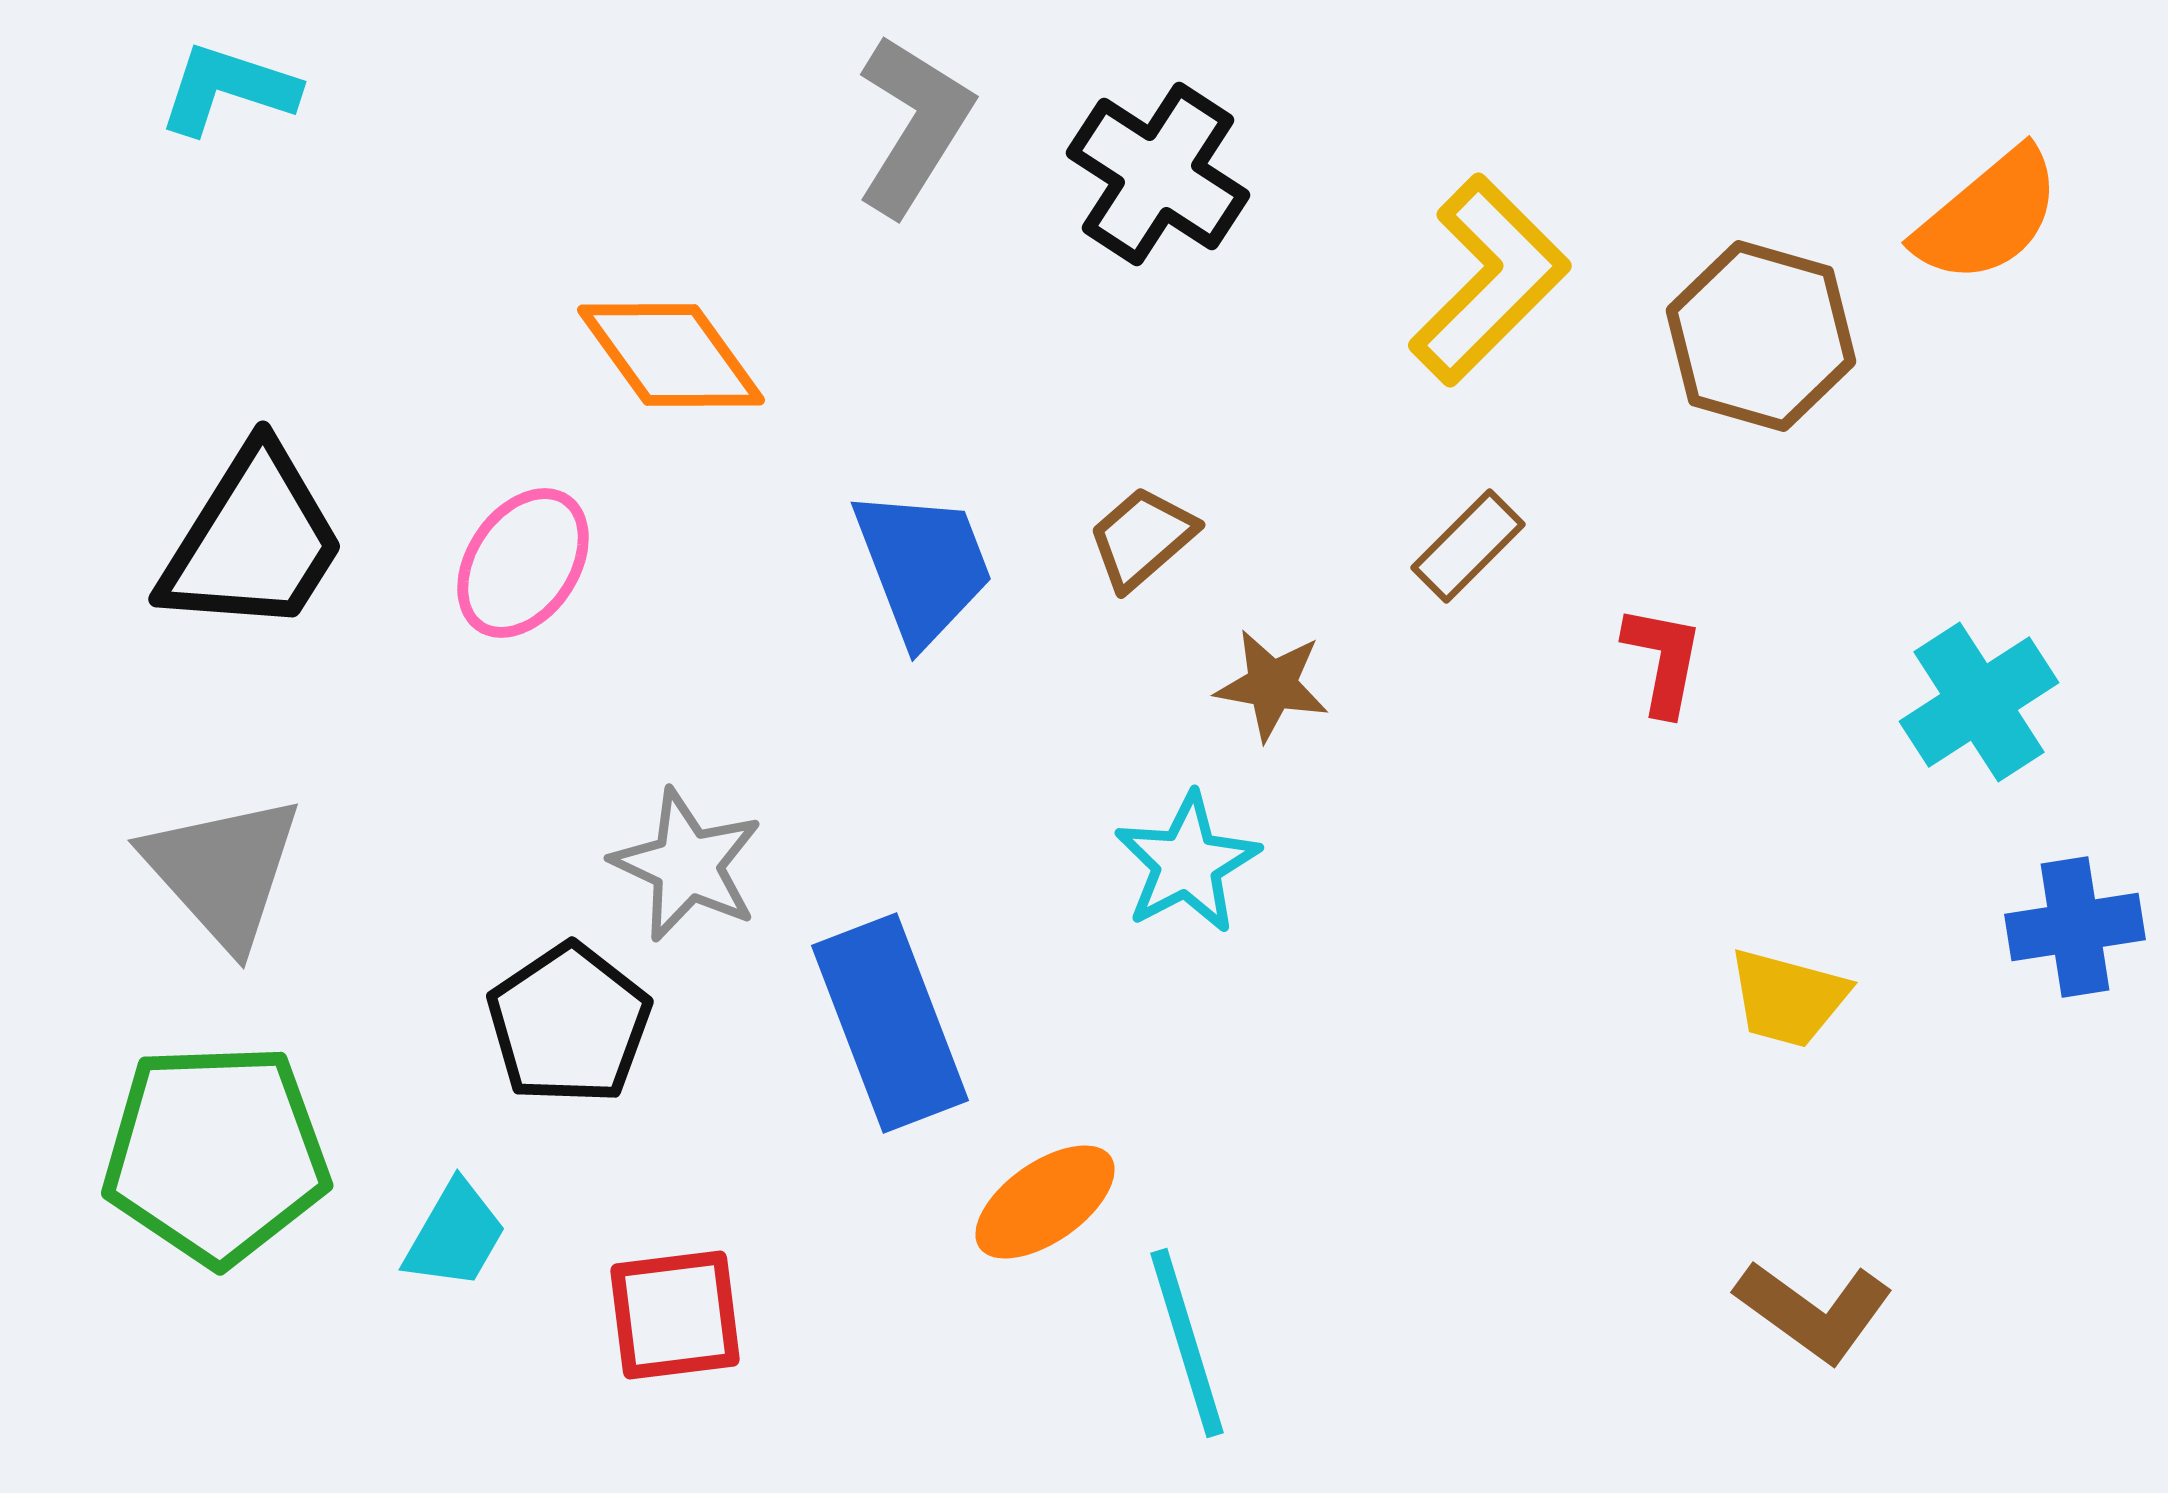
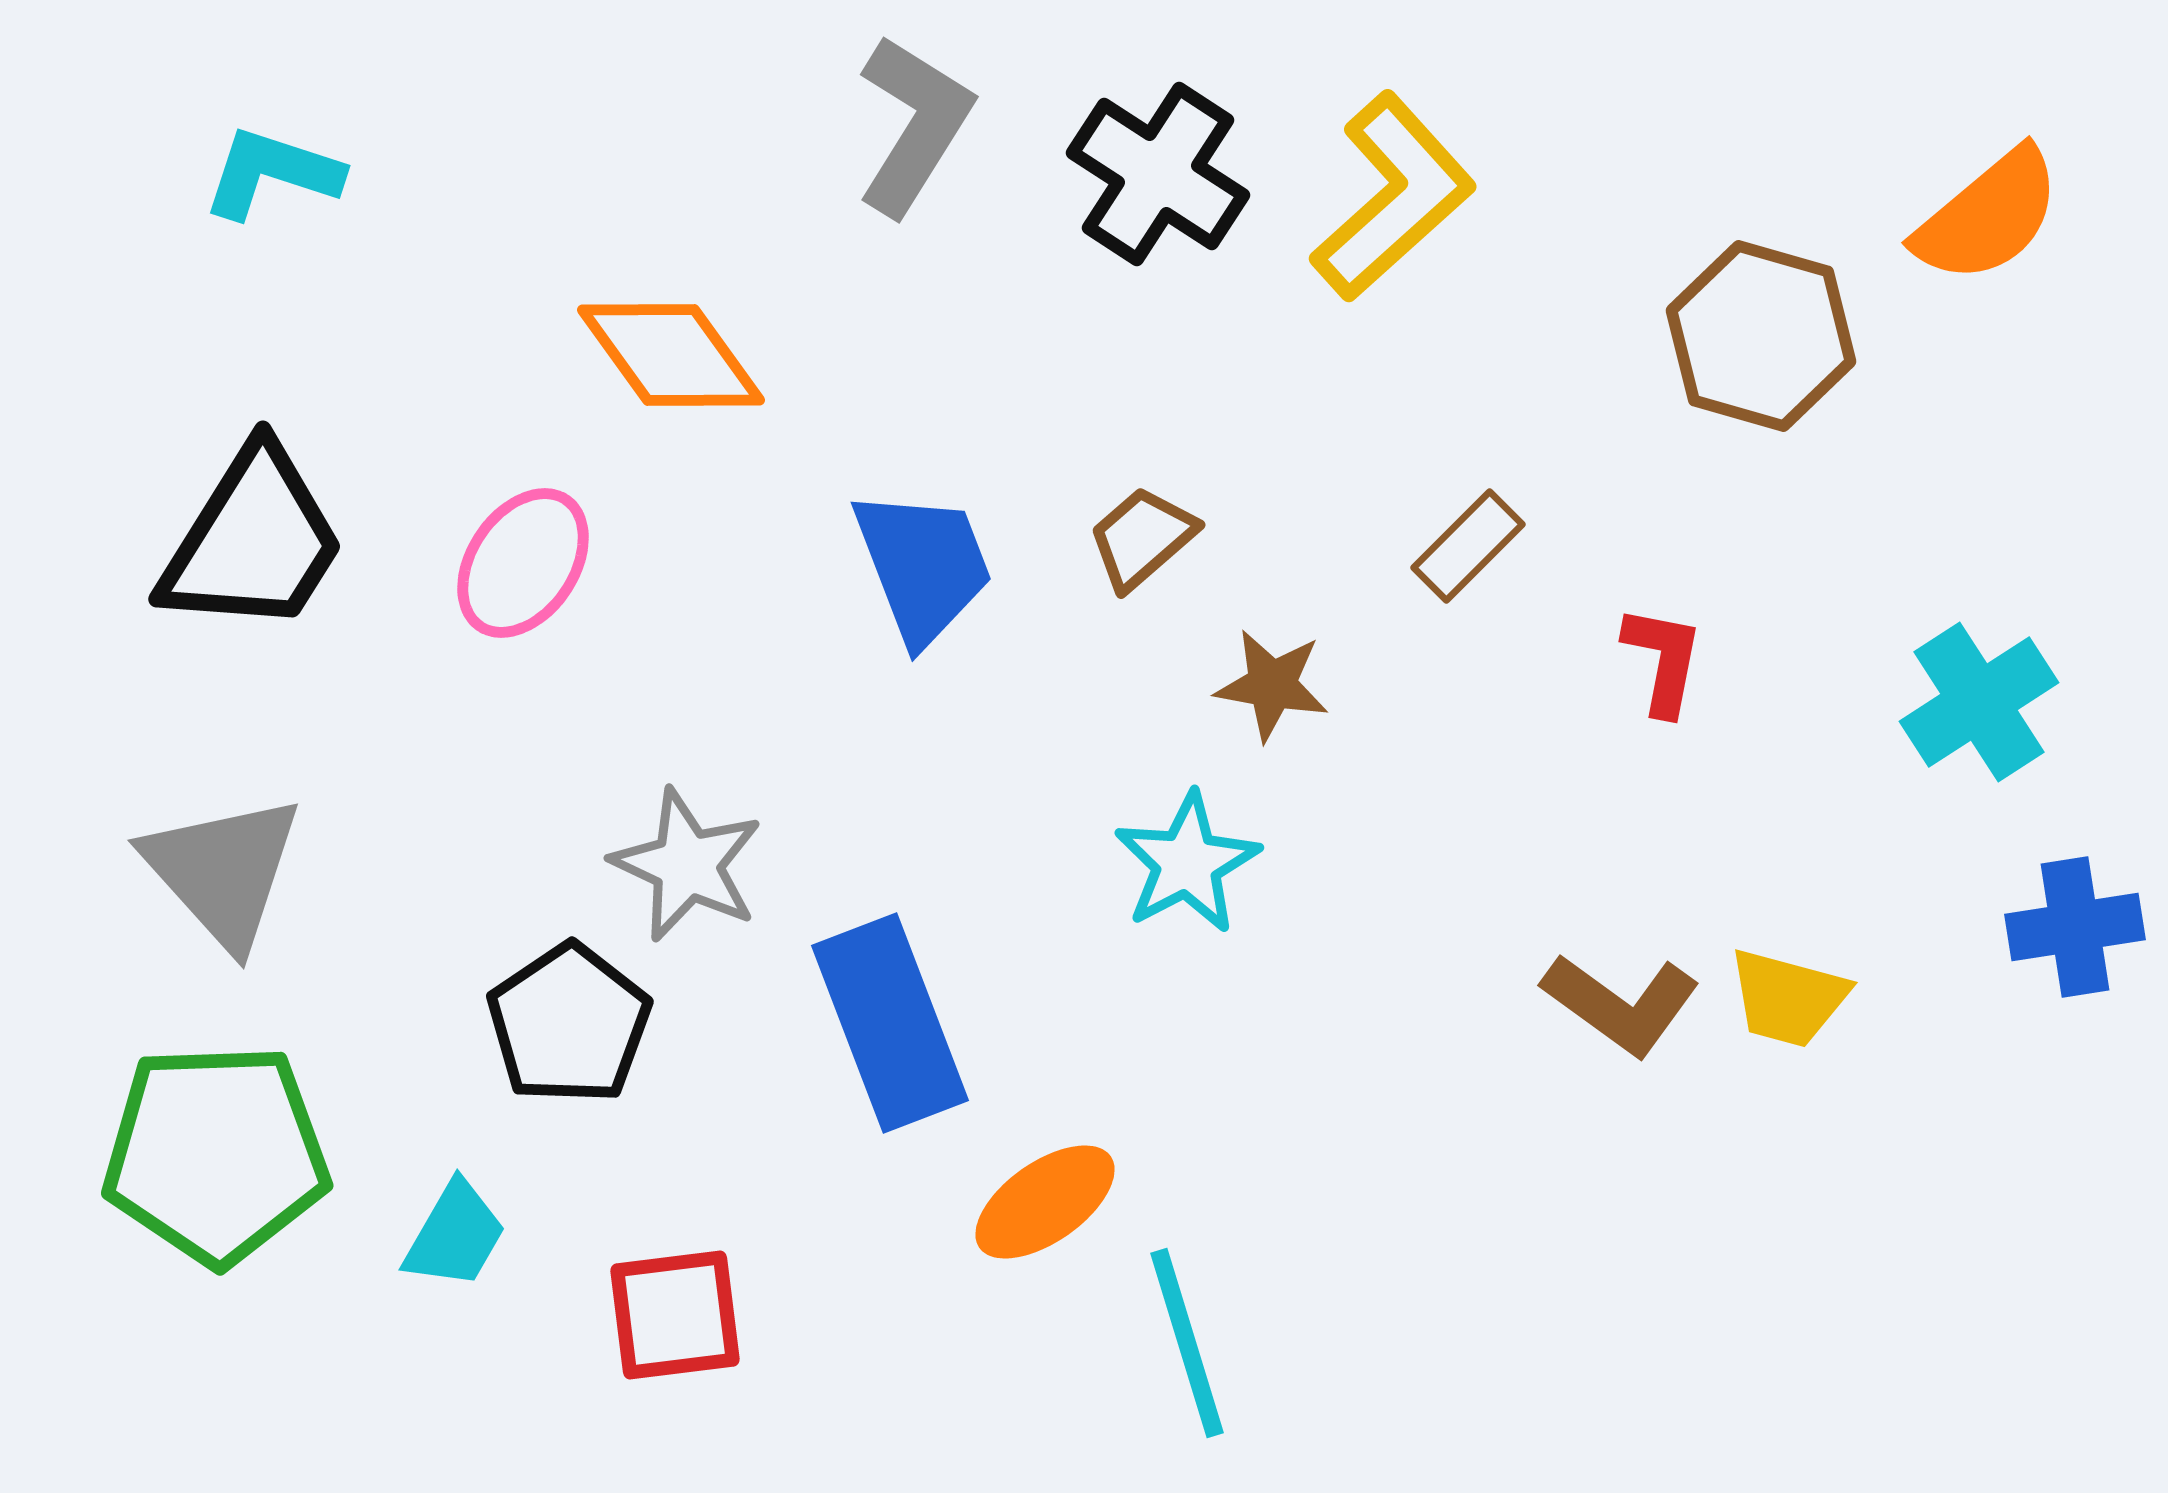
cyan L-shape: moved 44 px right, 84 px down
yellow L-shape: moved 96 px left, 83 px up; rotated 3 degrees clockwise
brown L-shape: moved 193 px left, 307 px up
